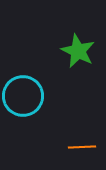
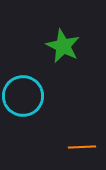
green star: moved 15 px left, 5 px up
